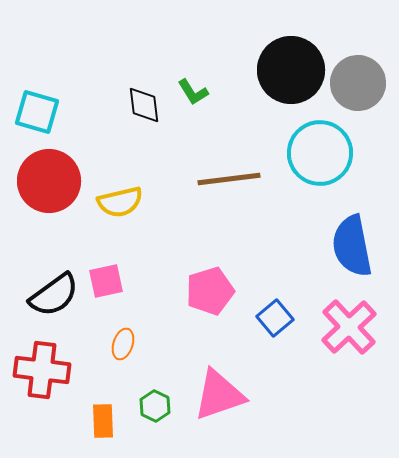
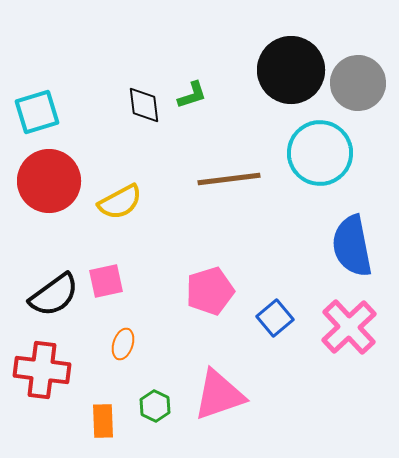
green L-shape: moved 1 px left, 3 px down; rotated 76 degrees counterclockwise
cyan square: rotated 33 degrees counterclockwise
yellow semicircle: rotated 15 degrees counterclockwise
